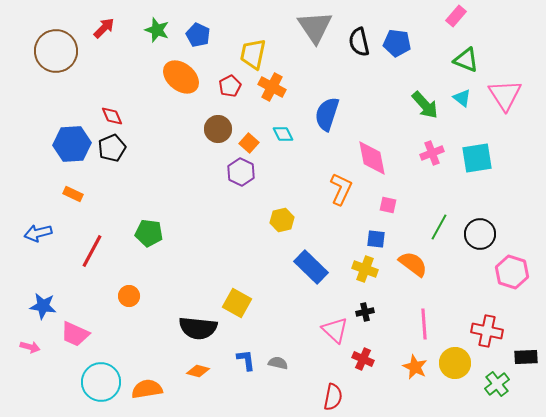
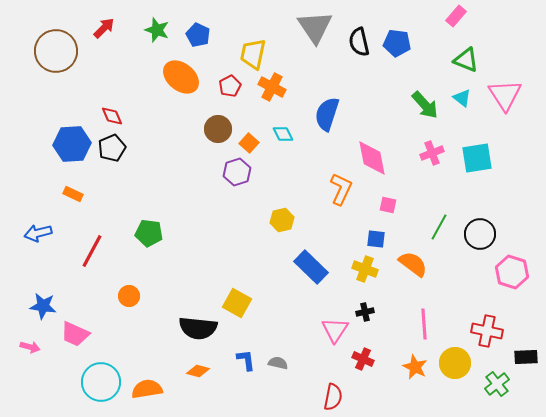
purple hexagon at (241, 172): moved 4 px left; rotated 16 degrees clockwise
pink triangle at (335, 330): rotated 20 degrees clockwise
